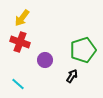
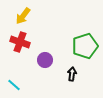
yellow arrow: moved 1 px right, 2 px up
green pentagon: moved 2 px right, 4 px up
black arrow: moved 2 px up; rotated 24 degrees counterclockwise
cyan line: moved 4 px left, 1 px down
